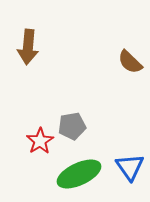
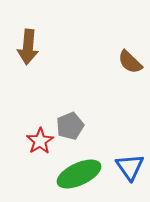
gray pentagon: moved 2 px left; rotated 12 degrees counterclockwise
